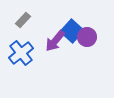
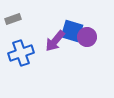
gray rectangle: moved 10 px left, 1 px up; rotated 28 degrees clockwise
blue square: rotated 25 degrees counterclockwise
blue cross: rotated 20 degrees clockwise
